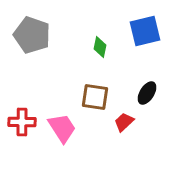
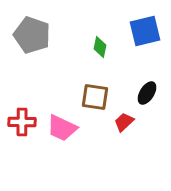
pink trapezoid: rotated 148 degrees clockwise
